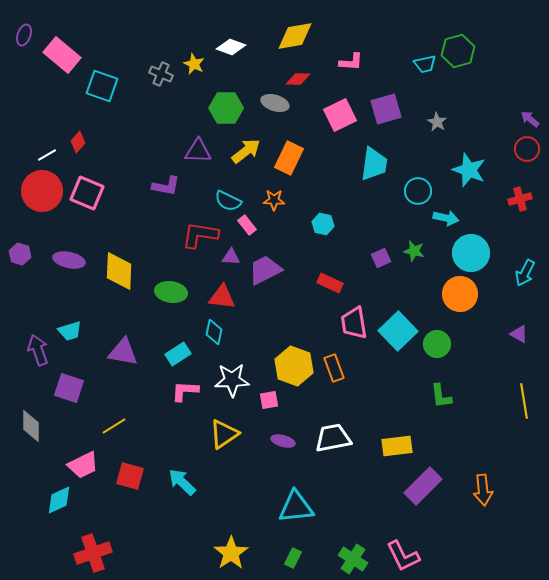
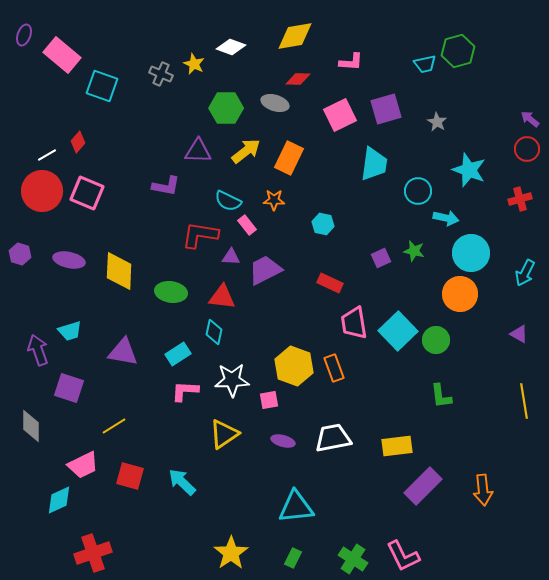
green circle at (437, 344): moved 1 px left, 4 px up
